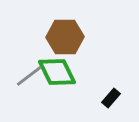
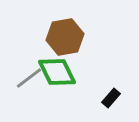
brown hexagon: rotated 9 degrees counterclockwise
gray line: moved 2 px down
